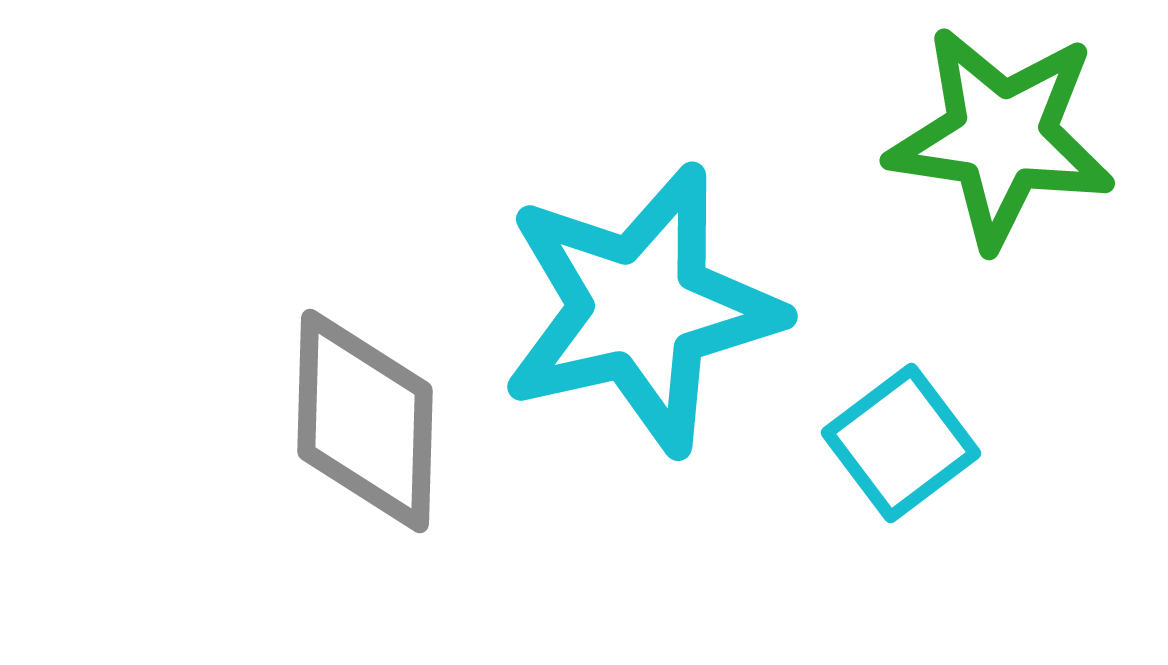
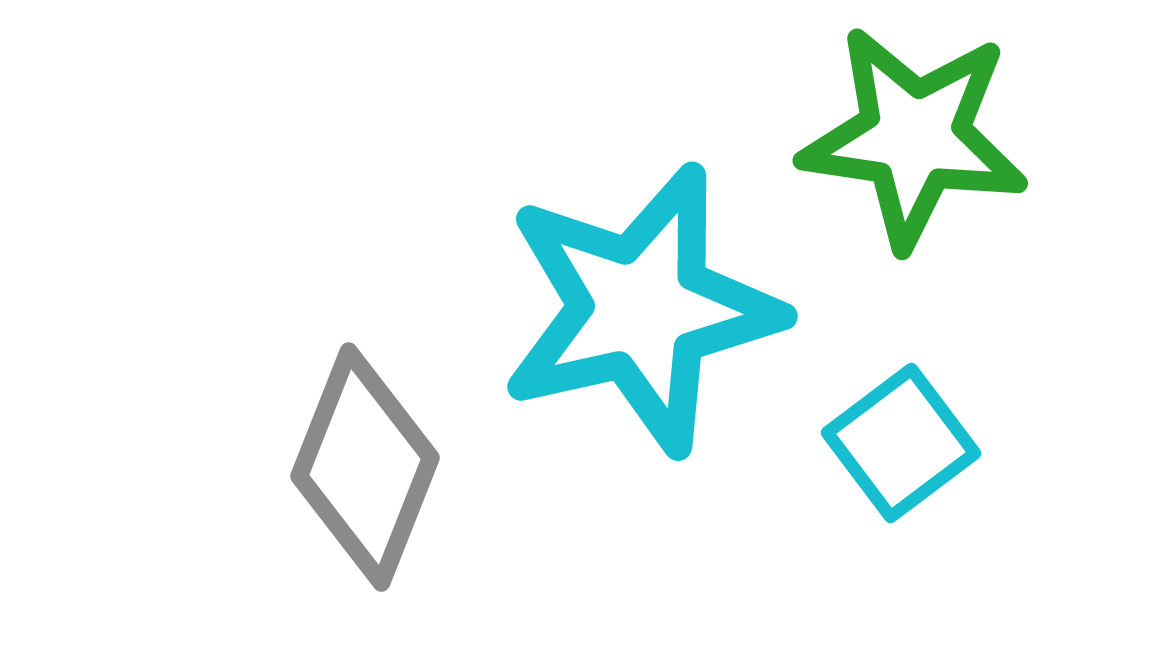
green star: moved 87 px left
gray diamond: moved 46 px down; rotated 20 degrees clockwise
